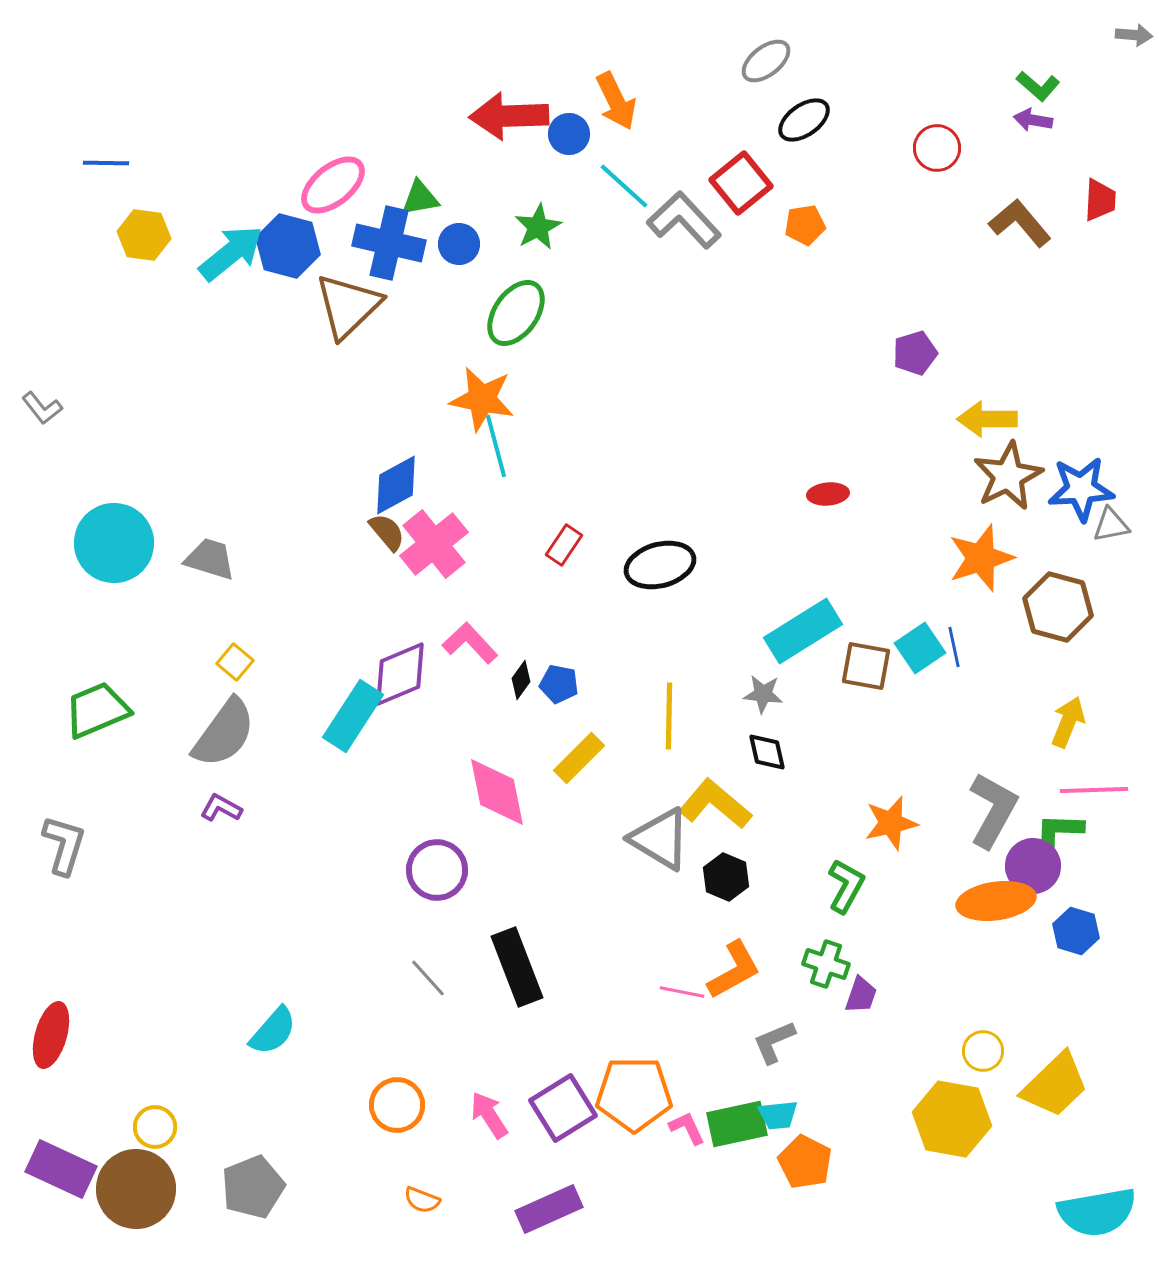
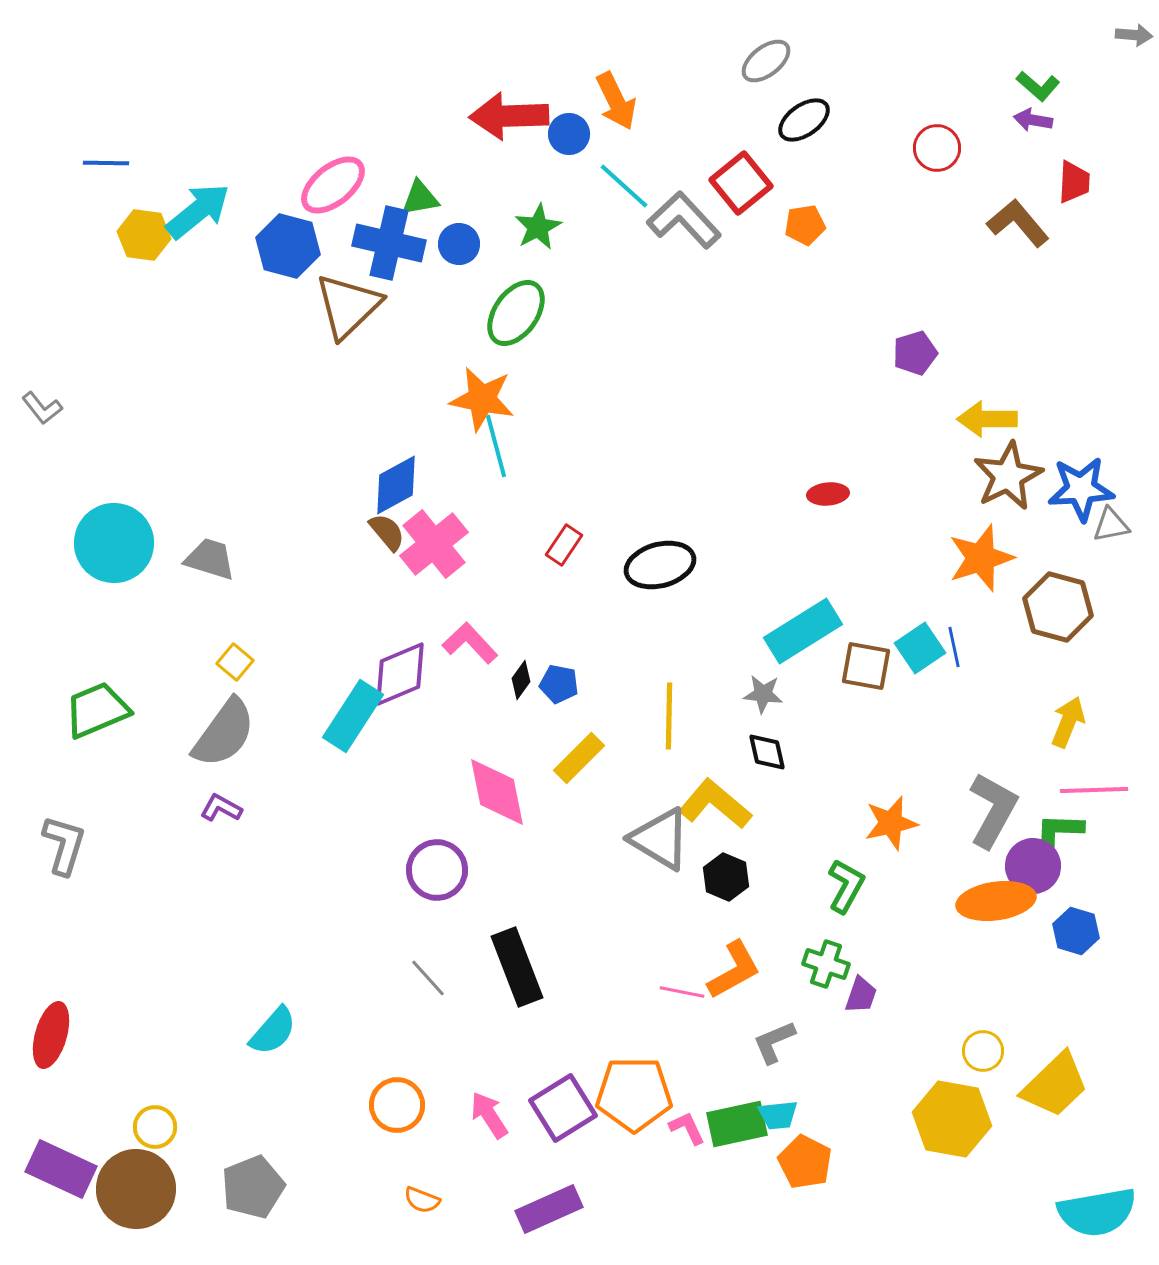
red trapezoid at (1100, 200): moved 26 px left, 18 px up
brown L-shape at (1020, 223): moved 2 px left
cyan arrow at (231, 253): moved 33 px left, 42 px up
